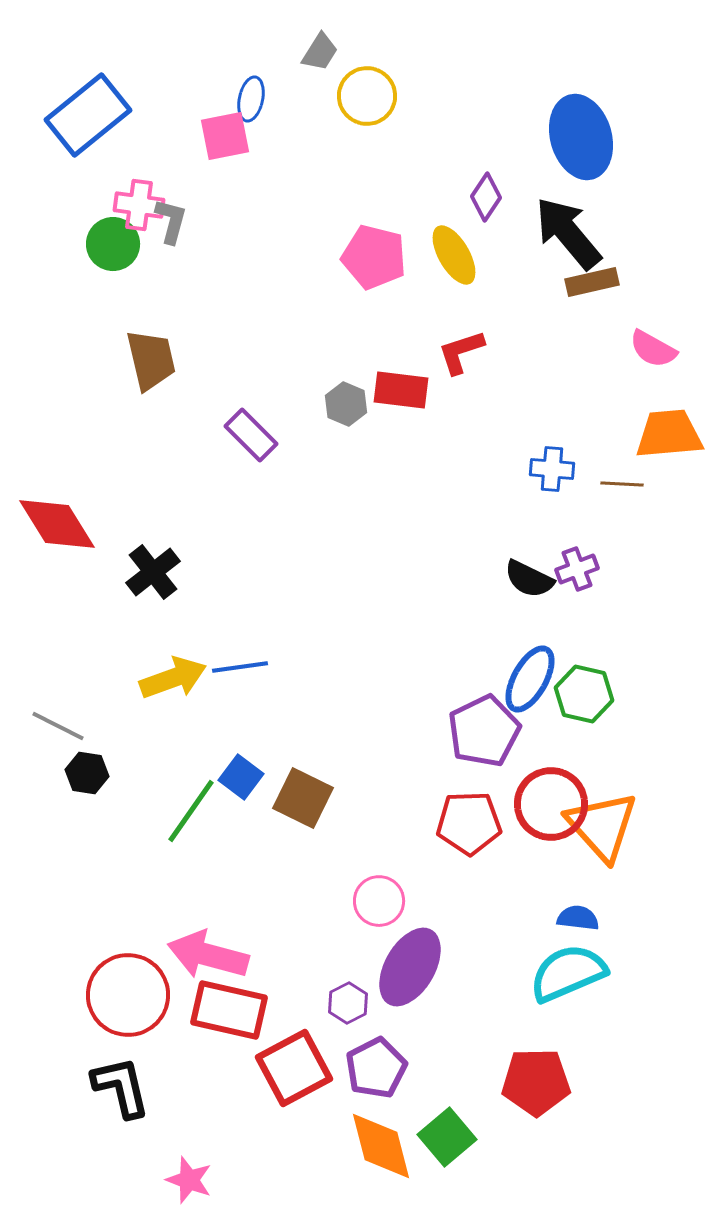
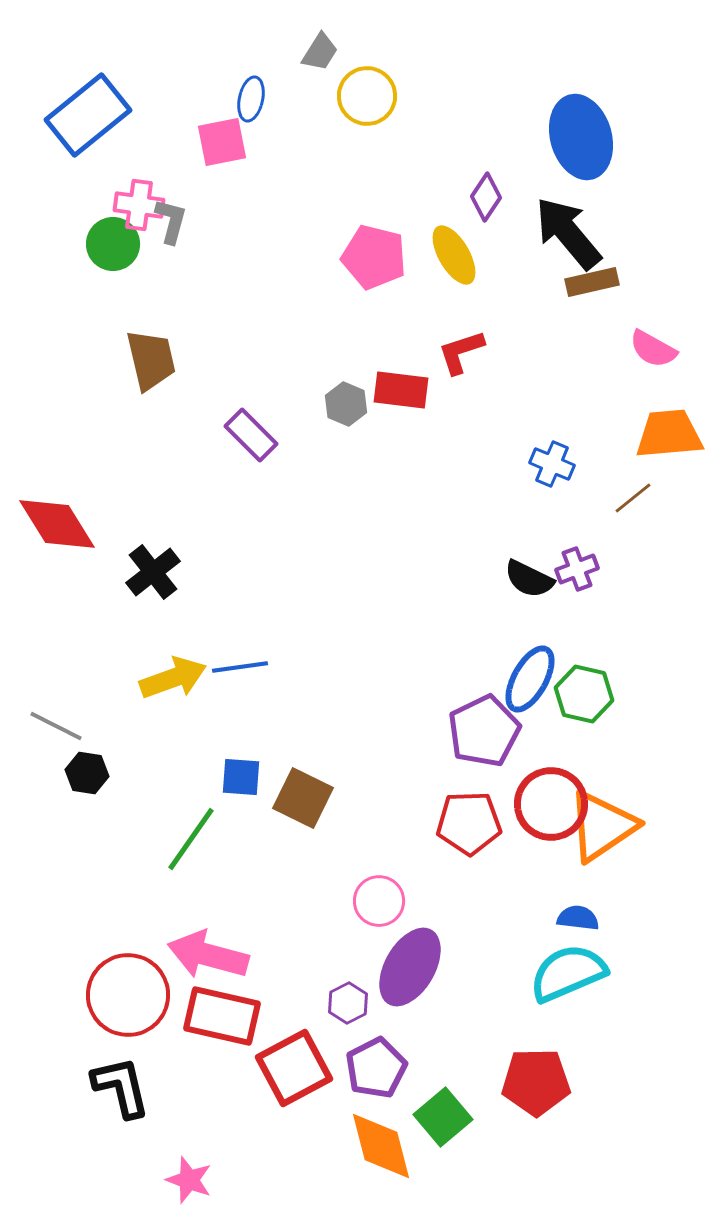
pink square at (225, 136): moved 3 px left, 6 px down
blue cross at (552, 469): moved 5 px up; rotated 18 degrees clockwise
brown line at (622, 484): moved 11 px right, 14 px down; rotated 42 degrees counterclockwise
gray line at (58, 726): moved 2 px left
blue square at (241, 777): rotated 33 degrees counterclockwise
green line at (191, 811): moved 28 px down
orange triangle at (602, 826): rotated 38 degrees clockwise
red rectangle at (229, 1010): moved 7 px left, 6 px down
green square at (447, 1137): moved 4 px left, 20 px up
